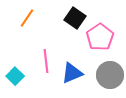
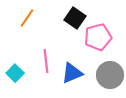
pink pentagon: moved 2 px left; rotated 20 degrees clockwise
cyan square: moved 3 px up
